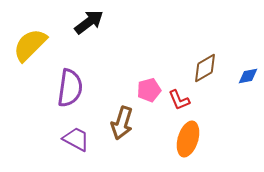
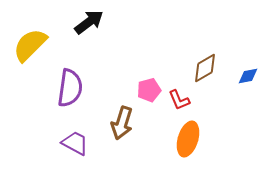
purple trapezoid: moved 1 px left, 4 px down
